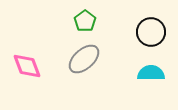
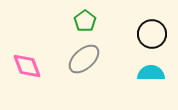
black circle: moved 1 px right, 2 px down
